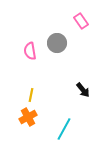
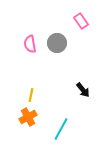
pink semicircle: moved 7 px up
cyan line: moved 3 px left
